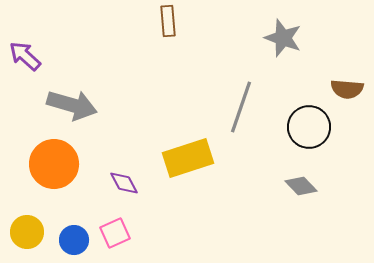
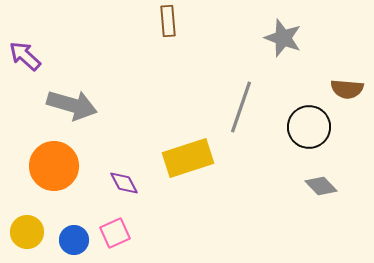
orange circle: moved 2 px down
gray diamond: moved 20 px right
